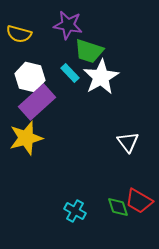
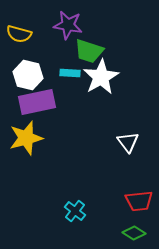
cyan rectangle: rotated 42 degrees counterclockwise
white hexagon: moved 2 px left, 2 px up
purple rectangle: rotated 30 degrees clockwise
red trapezoid: rotated 36 degrees counterclockwise
green diamond: moved 16 px right, 26 px down; rotated 40 degrees counterclockwise
cyan cross: rotated 10 degrees clockwise
